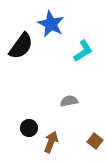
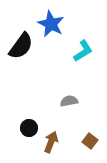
brown square: moved 5 px left
